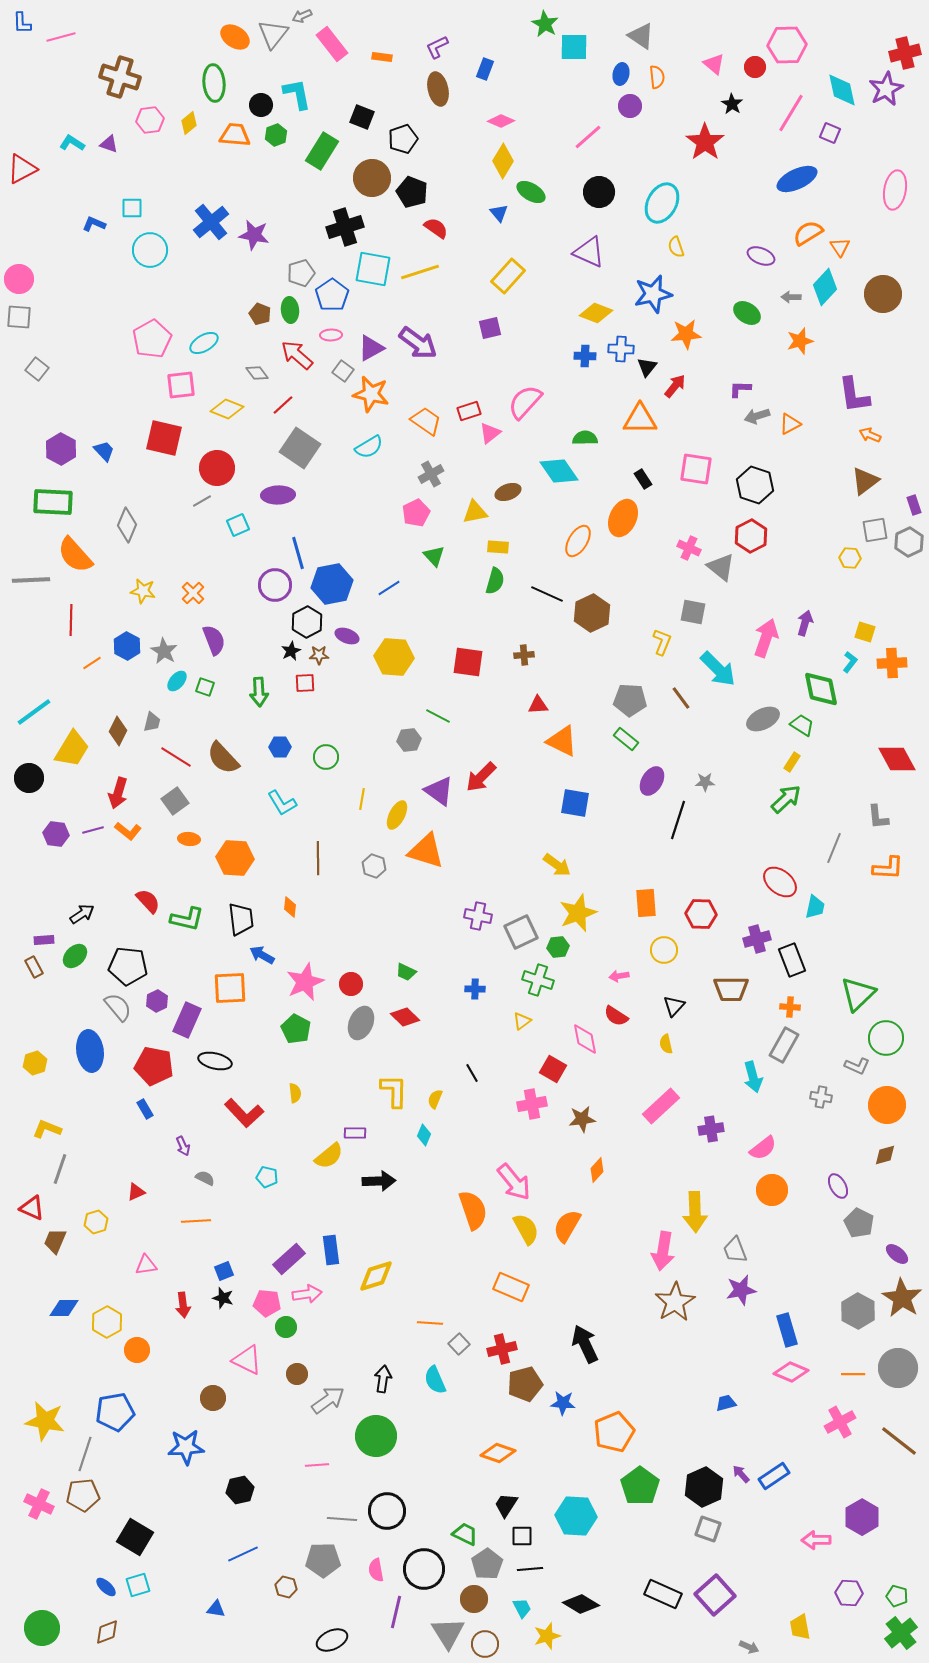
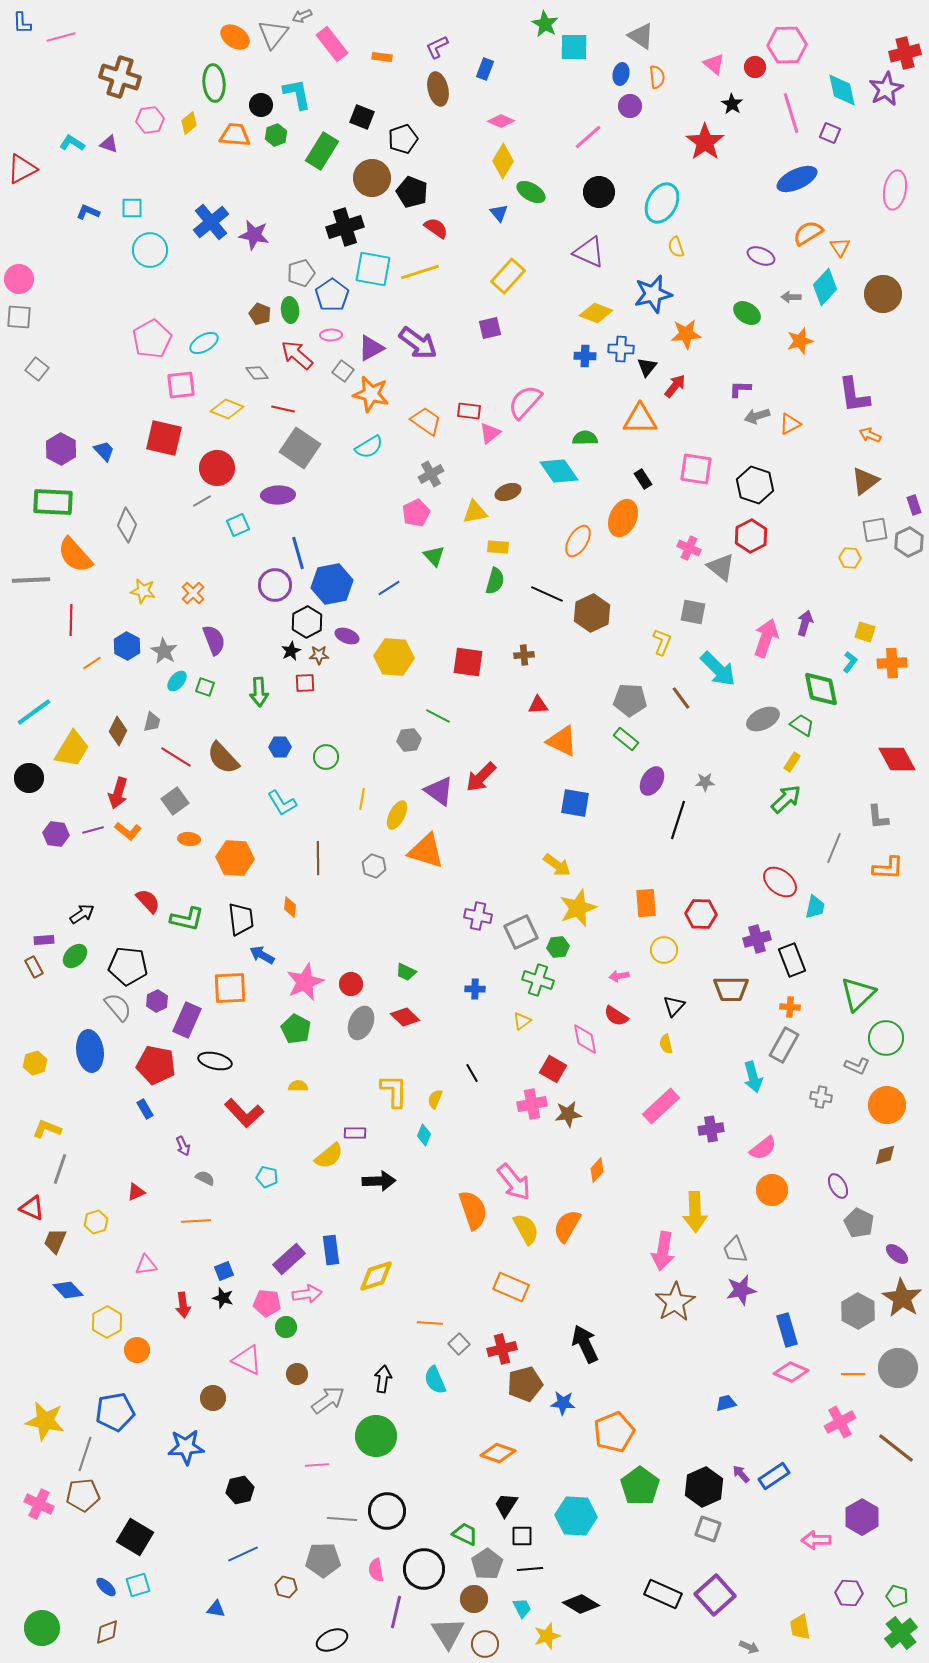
pink line at (791, 113): rotated 48 degrees counterclockwise
blue L-shape at (94, 224): moved 6 px left, 12 px up
red line at (283, 405): moved 4 px down; rotated 55 degrees clockwise
red rectangle at (469, 411): rotated 25 degrees clockwise
yellow star at (578, 913): moved 5 px up
red pentagon at (154, 1066): moved 2 px right, 1 px up
yellow semicircle at (295, 1093): moved 3 px right, 7 px up; rotated 84 degrees counterclockwise
brown star at (582, 1119): moved 14 px left, 5 px up
blue diamond at (64, 1308): moved 4 px right, 18 px up; rotated 48 degrees clockwise
brown line at (899, 1441): moved 3 px left, 7 px down
